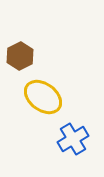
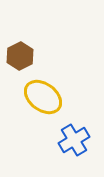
blue cross: moved 1 px right, 1 px down
